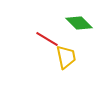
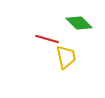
red line: rotated 15 degrees counterclockwise
